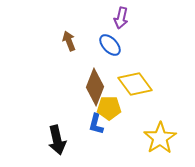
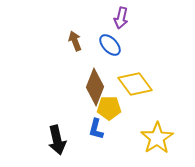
brown arrow: moved 6 px right
blue L-shape: moved 5 px down
yellow star: moved 3 px left
